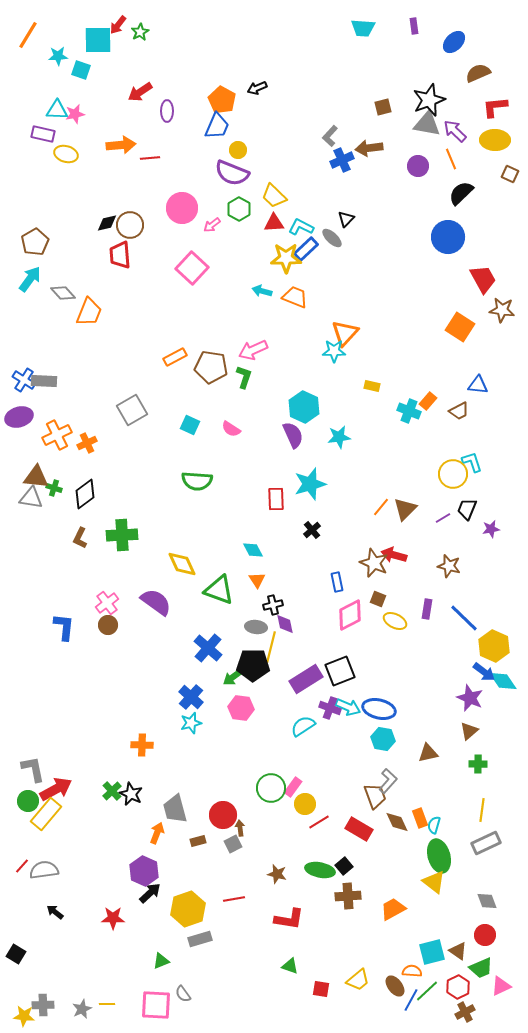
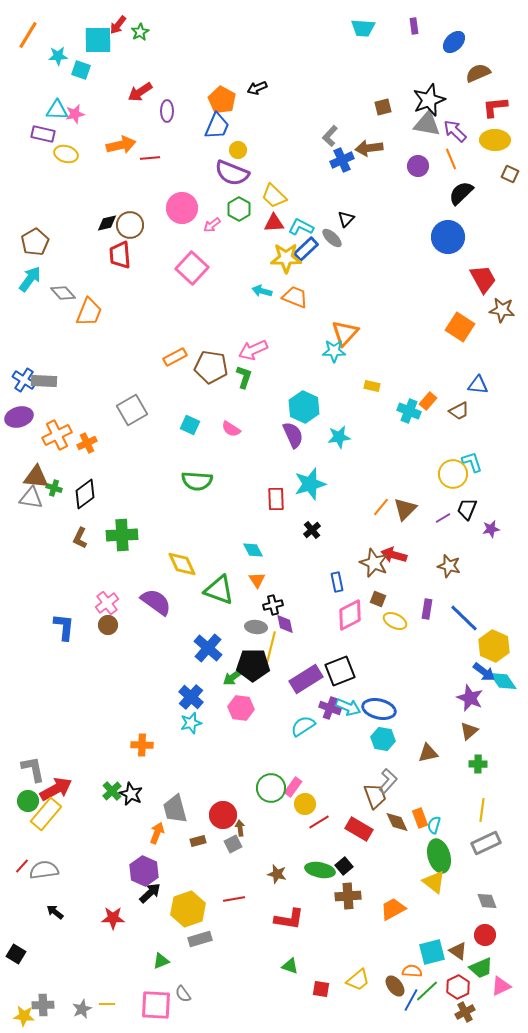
orange arrow at (121, 145): rotated 8 degrees counterclockwise
